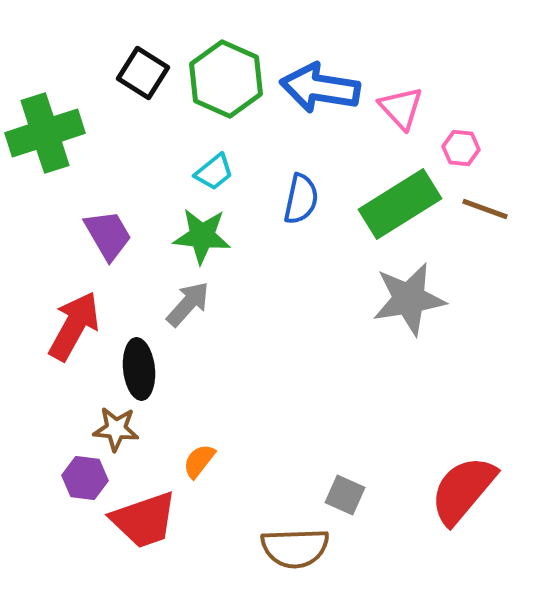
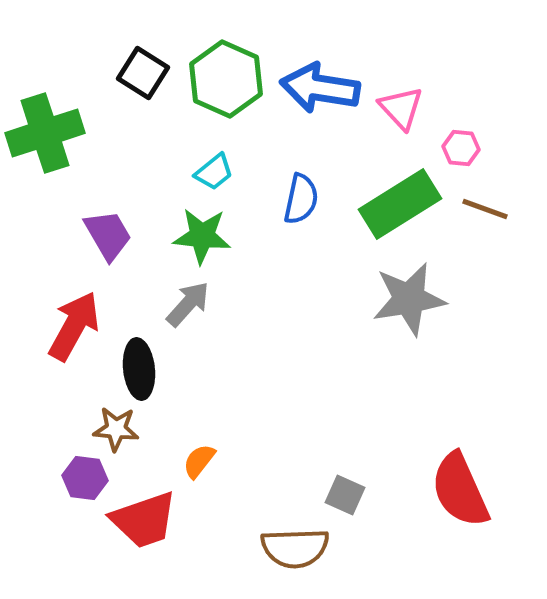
red semicircle: moved 3 px left; rotated 64 degrees counterclockwise
